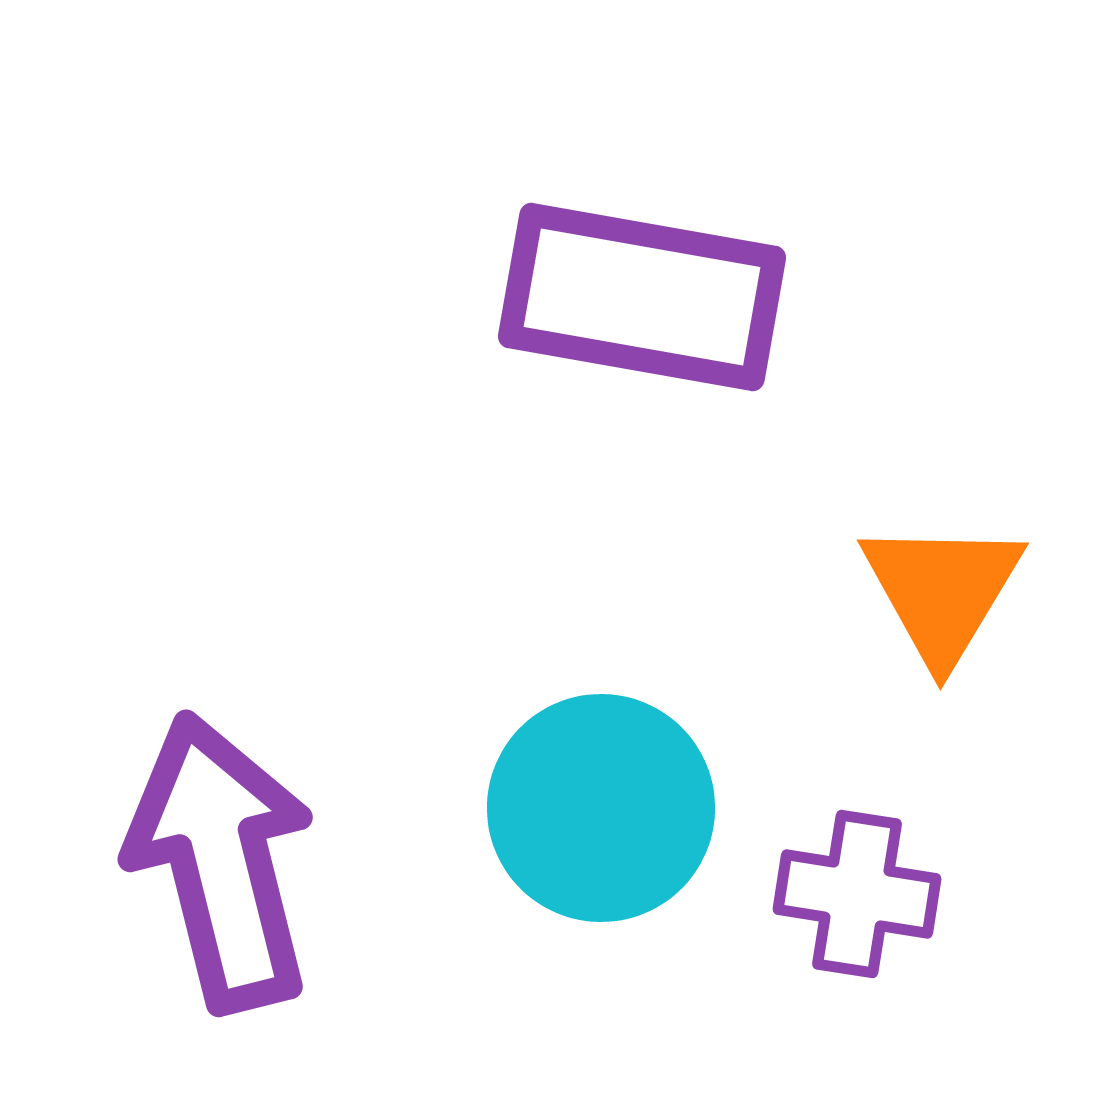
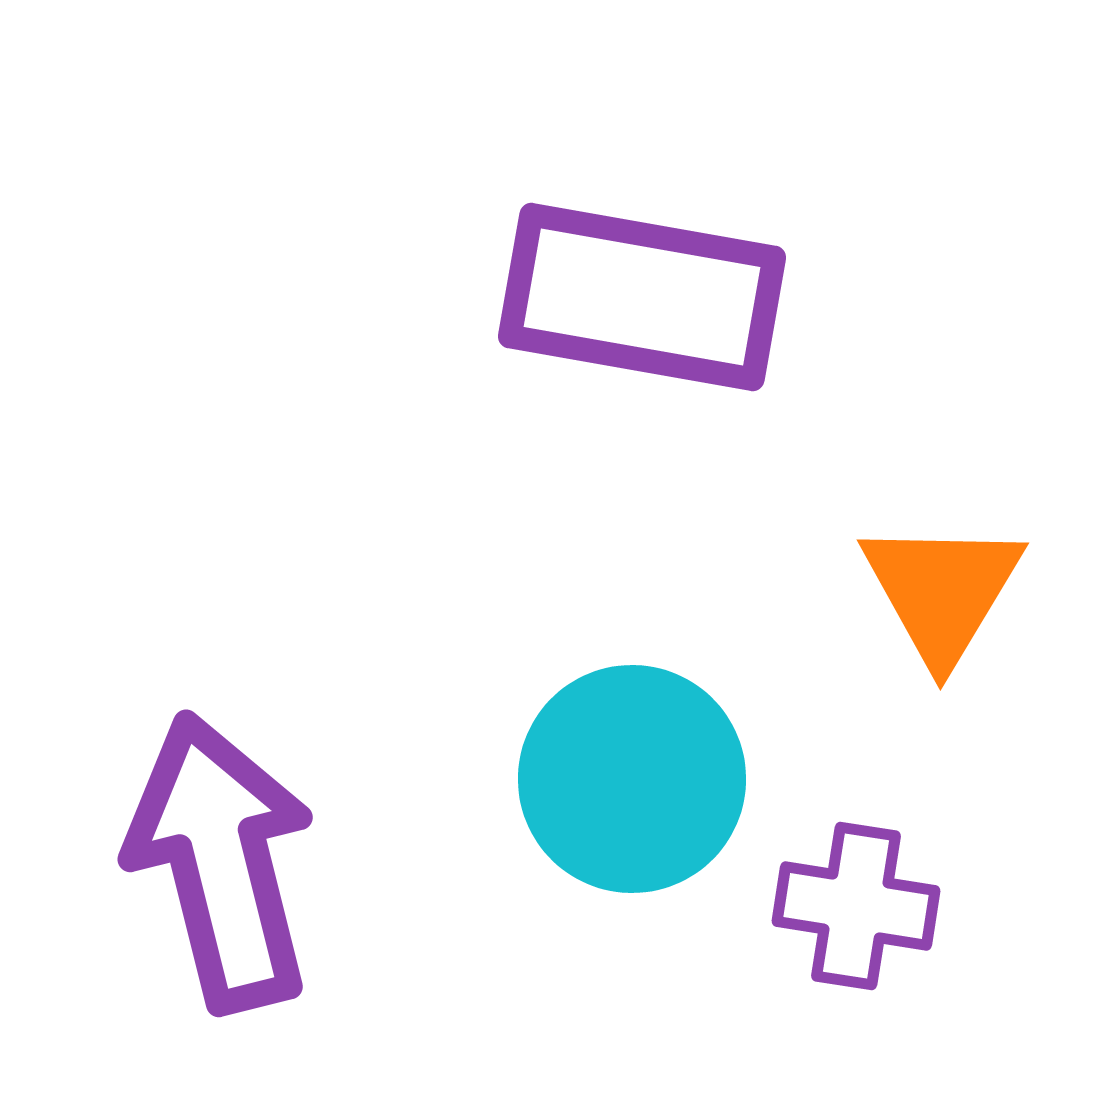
cyan circle: moved 31 px right, 29 px up
purple cross: moved 1 px left, 12 px down
